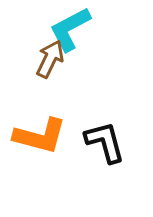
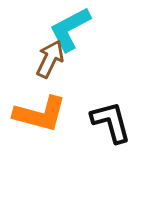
orange L-shape: moved 22 px up
black L-shape: moved 6 px right, 20 px up
